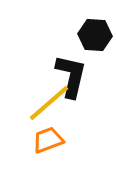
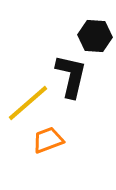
black hexagon: moved 1 px down
yellow line: moved 21 px left
